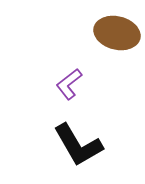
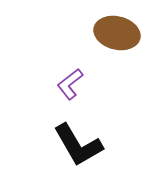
purple L-shape: moved 1 px right
